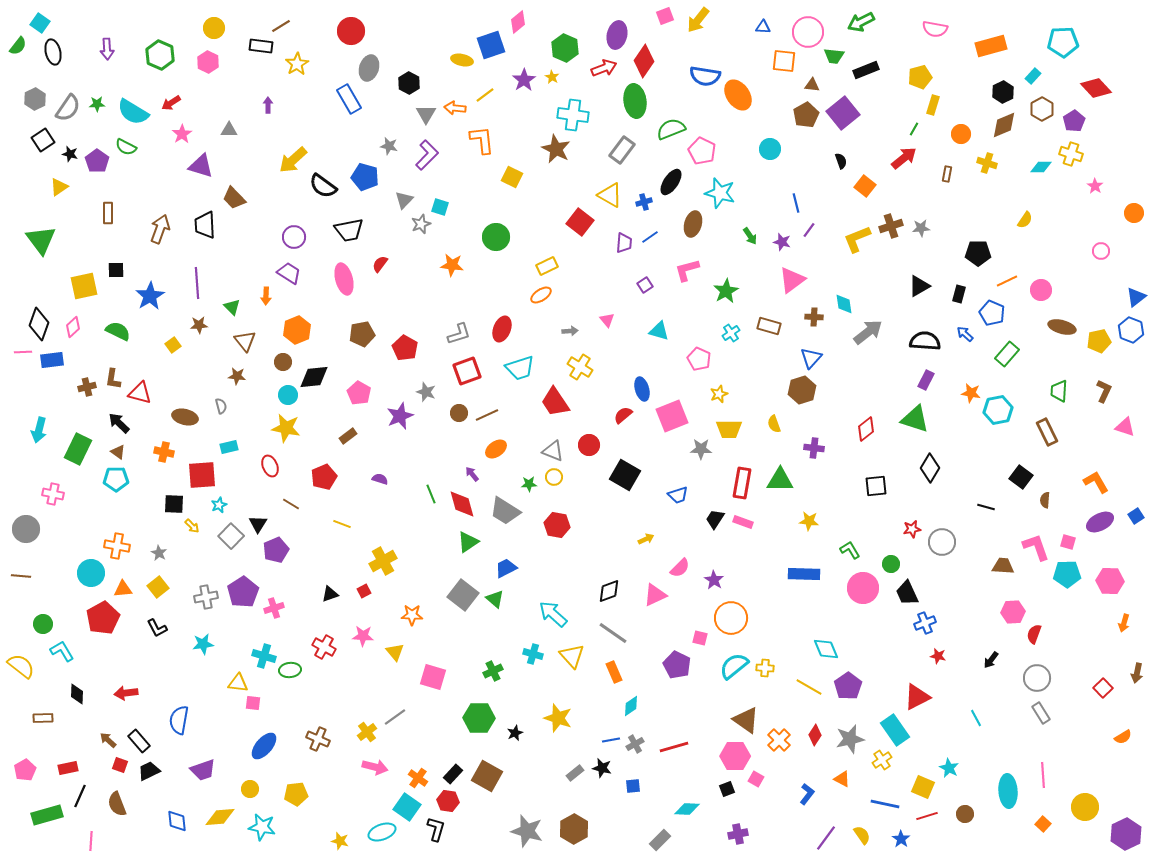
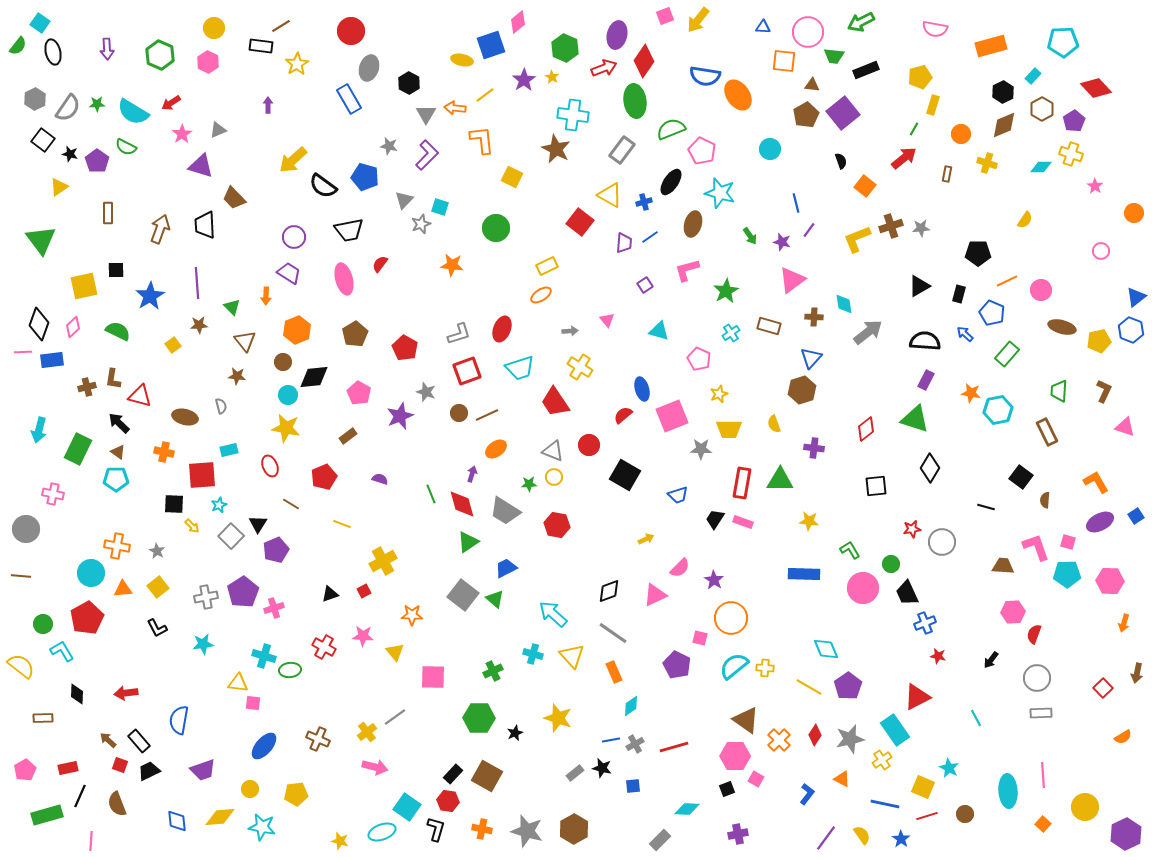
gray triangle at (229, 130): moved 11 px left; rotated 24 degrees counterclockwise
black square at (43, 140): rotated 20 degrees counterclockwise
green circle at (496, 237): moved 9 px up
brown pentagon at (362, 334): moved 7 px left; rotated 20 degrees counterclockwise
red triangle at (140, 393): moved 3 px down
cyan rectangle at (229, 447): moved 3 px down
purple arrow at (472, 474): rotated 56 degrees clockwise
gray star at (159, 553): moved 2 px left, 2 px up
red pentagon at (103, 618): moved 16 px left
pink square at (433, 677): rotated 16 degrees counterclockwise
gray rectangle at (1041, 713): rotated 60 degrees counterclockwise
orange cross at (418, 778): moved 64 px right, 51 px down; rotated 24 degrees counterclockwise
